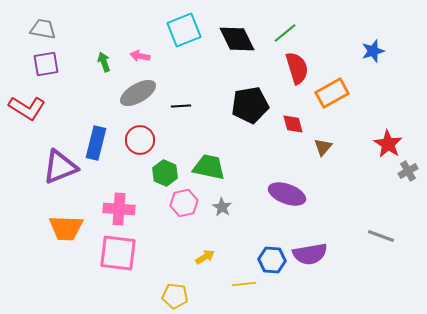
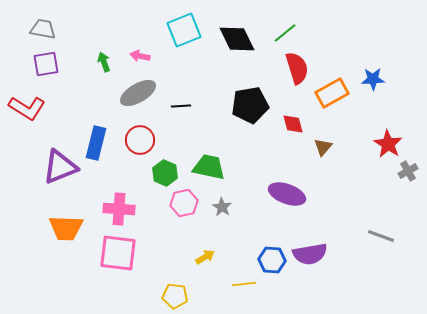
blue star: moved 28 px down; rotated 15 degrees clockwise
